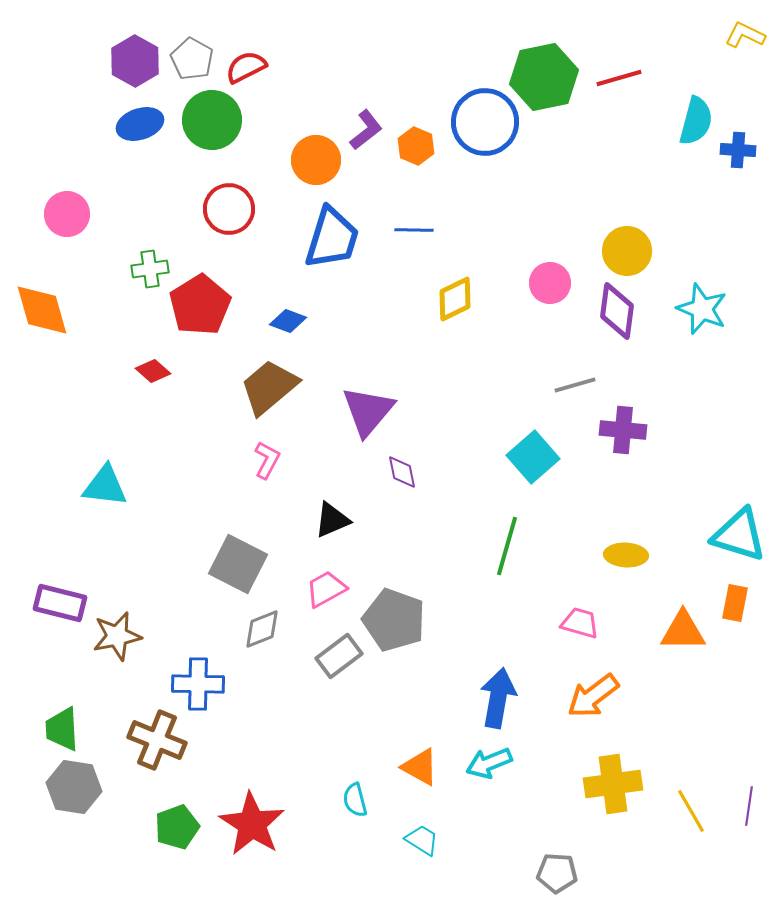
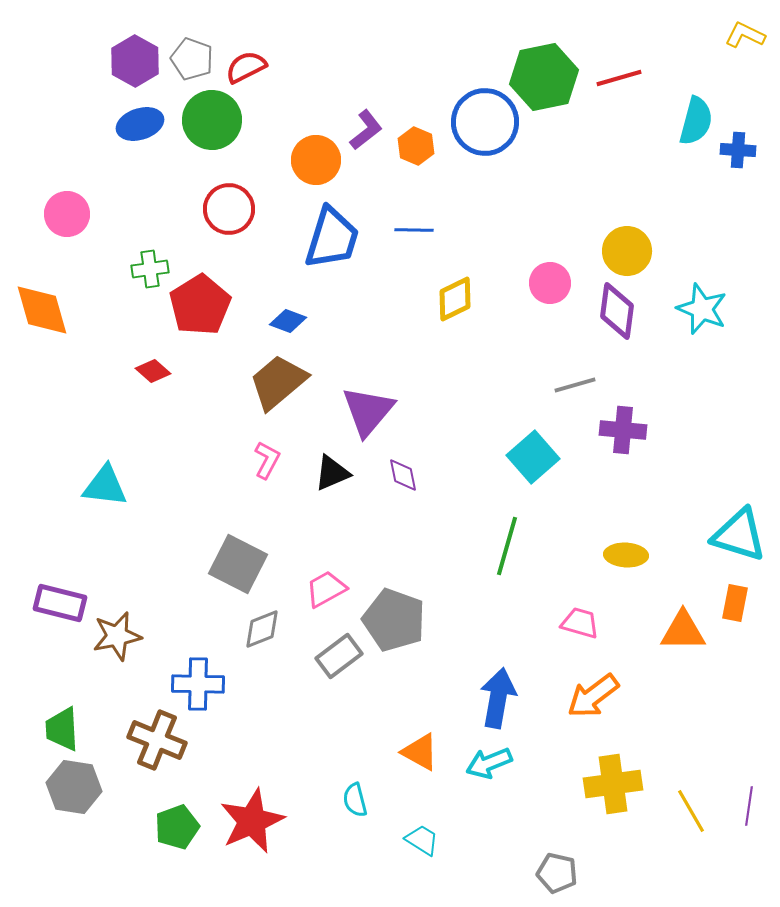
gray pentagon at (192, 59): rotated 9 degrees counterclockwise
brown trapezoid at (269, 387): moved 9 px right, 5 px up
purple diamond at (402, 472): moved 1 px right, 3 px down
black triangle at (332, 520): moved 47 px up
orange triangle at (420, 767): moved 15 px up
red star at (252, 824): moved 3 px up; rotated 16 degrees clockwise
gray pentagon at (557, 873): rotated 9 degrees clockwise
